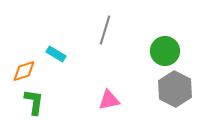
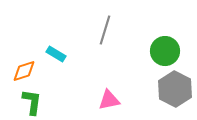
green L-shape: moved 2 px left
